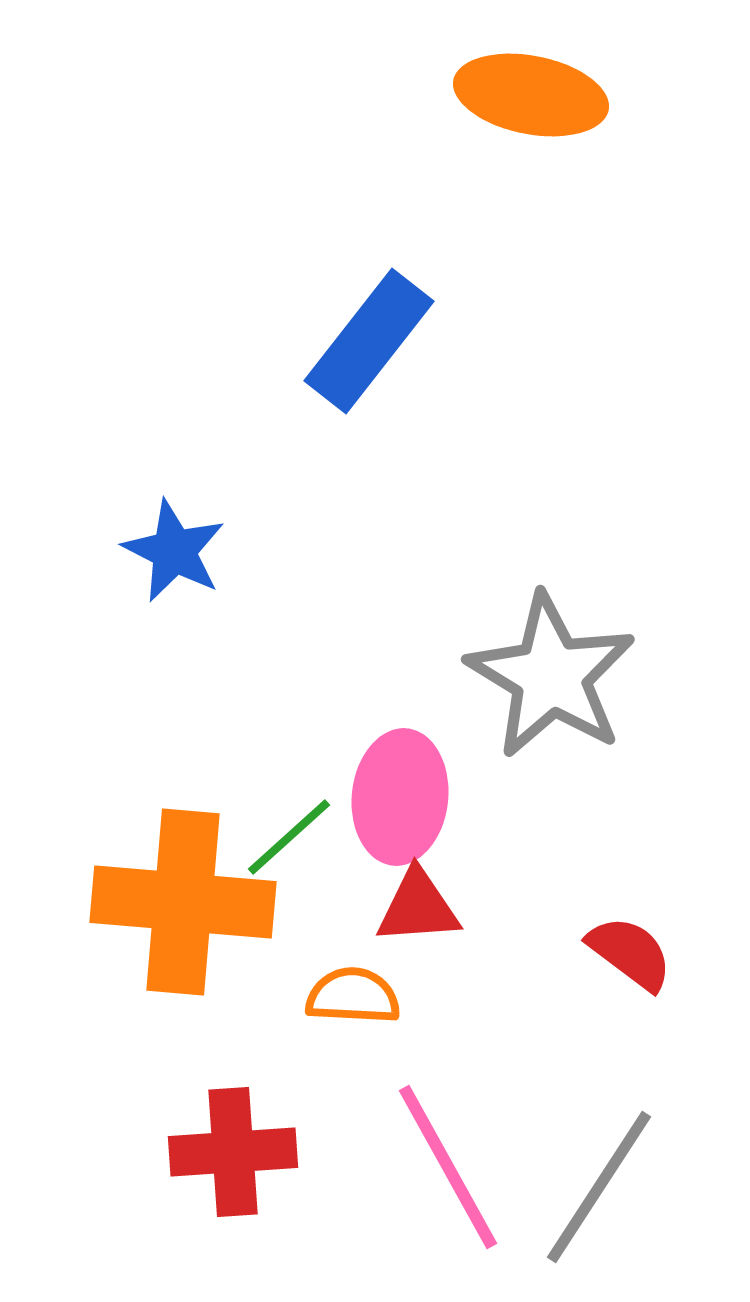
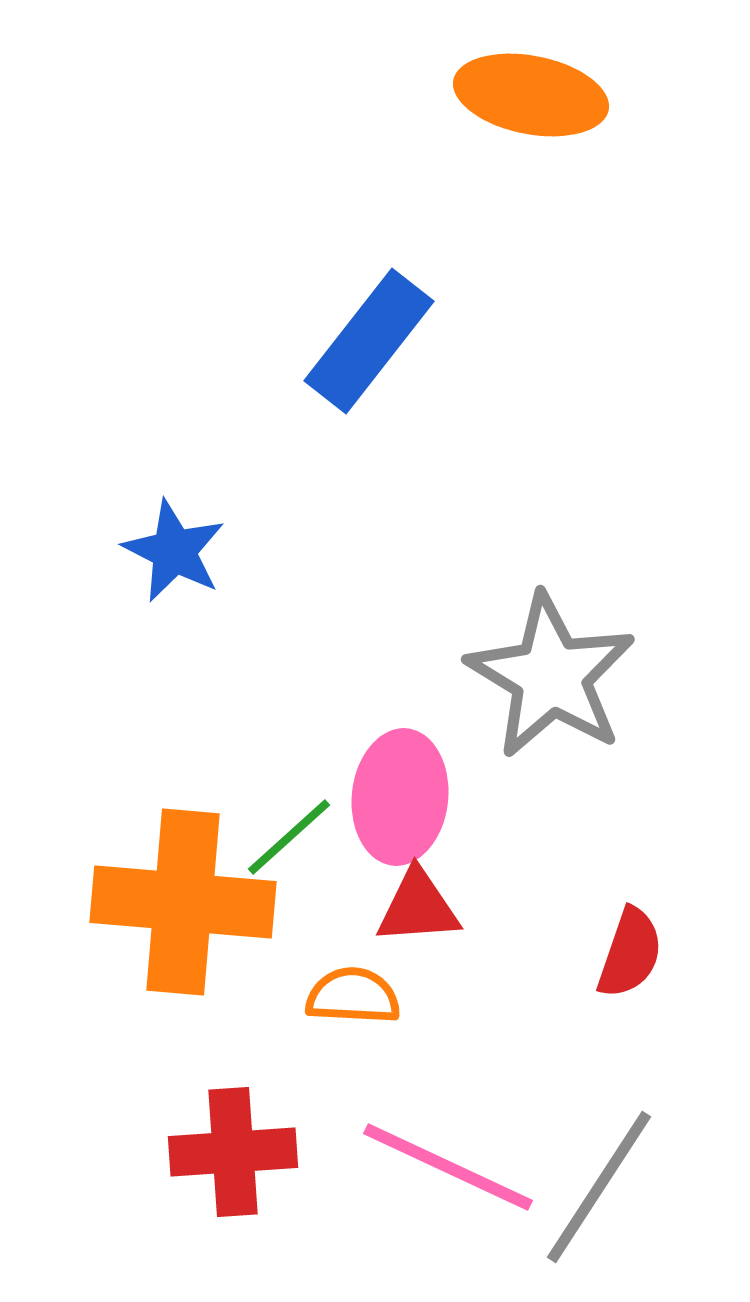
red semicircle: rotated 72 degrees clockwise
pink line: rotated 36 degrees counterclockwise
